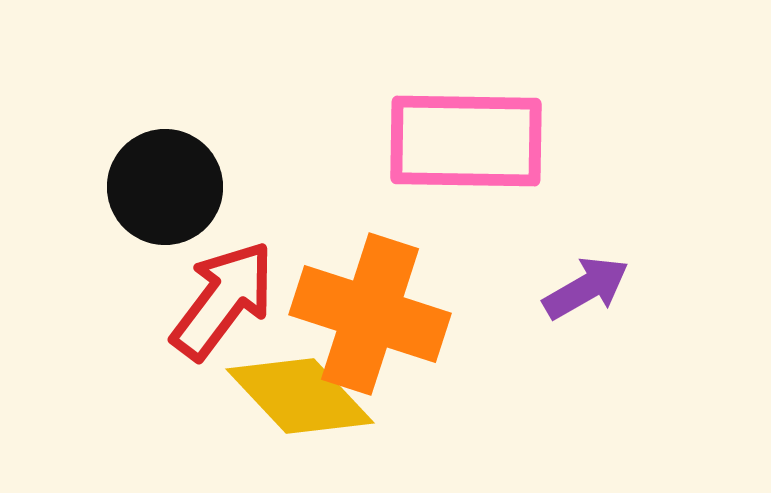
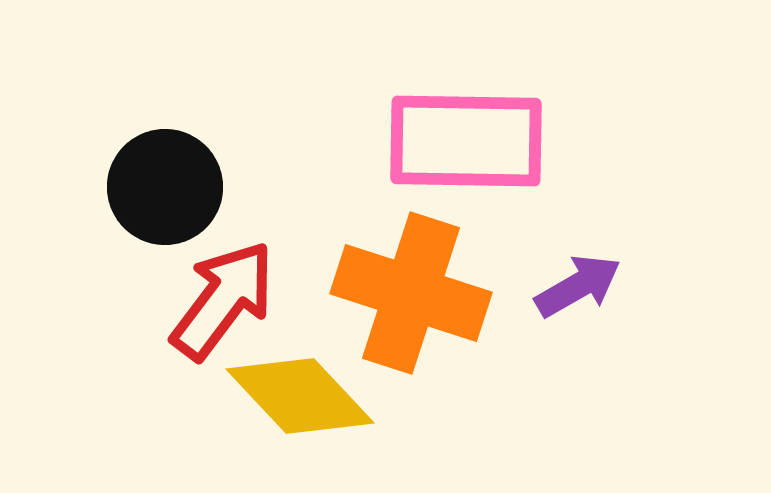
purple arrow: moved 8 px left, 2 px up
orange cross: moved 41 px right, 21 px up
